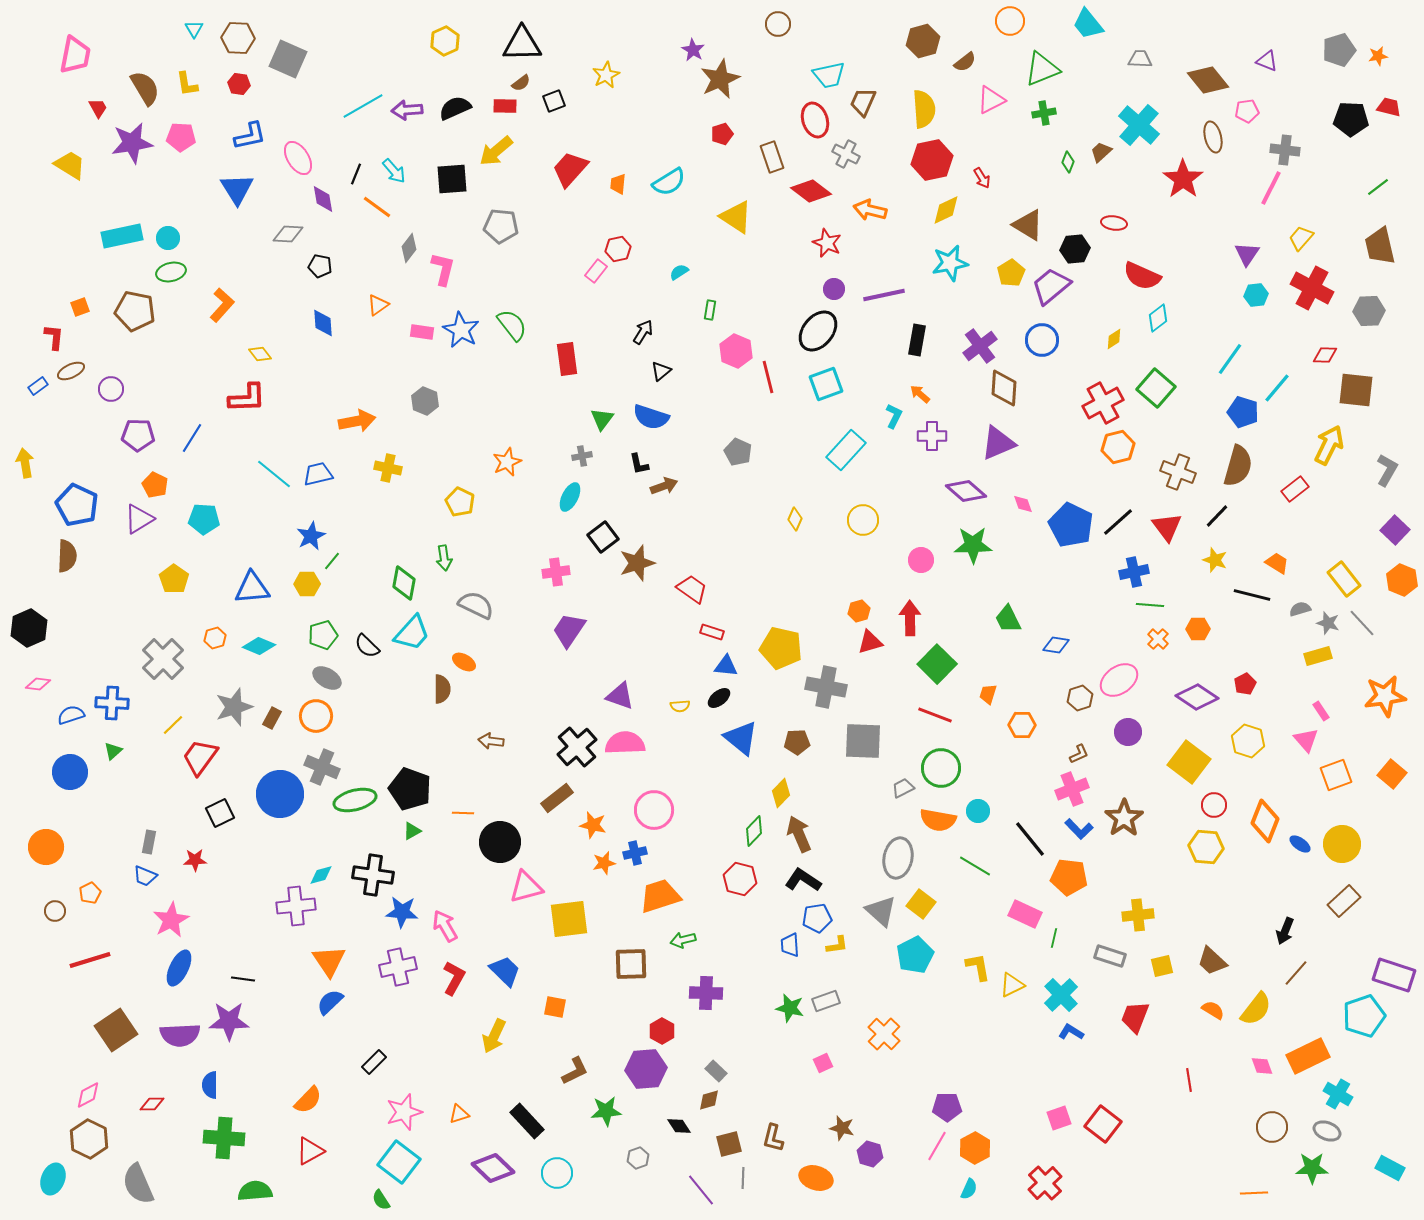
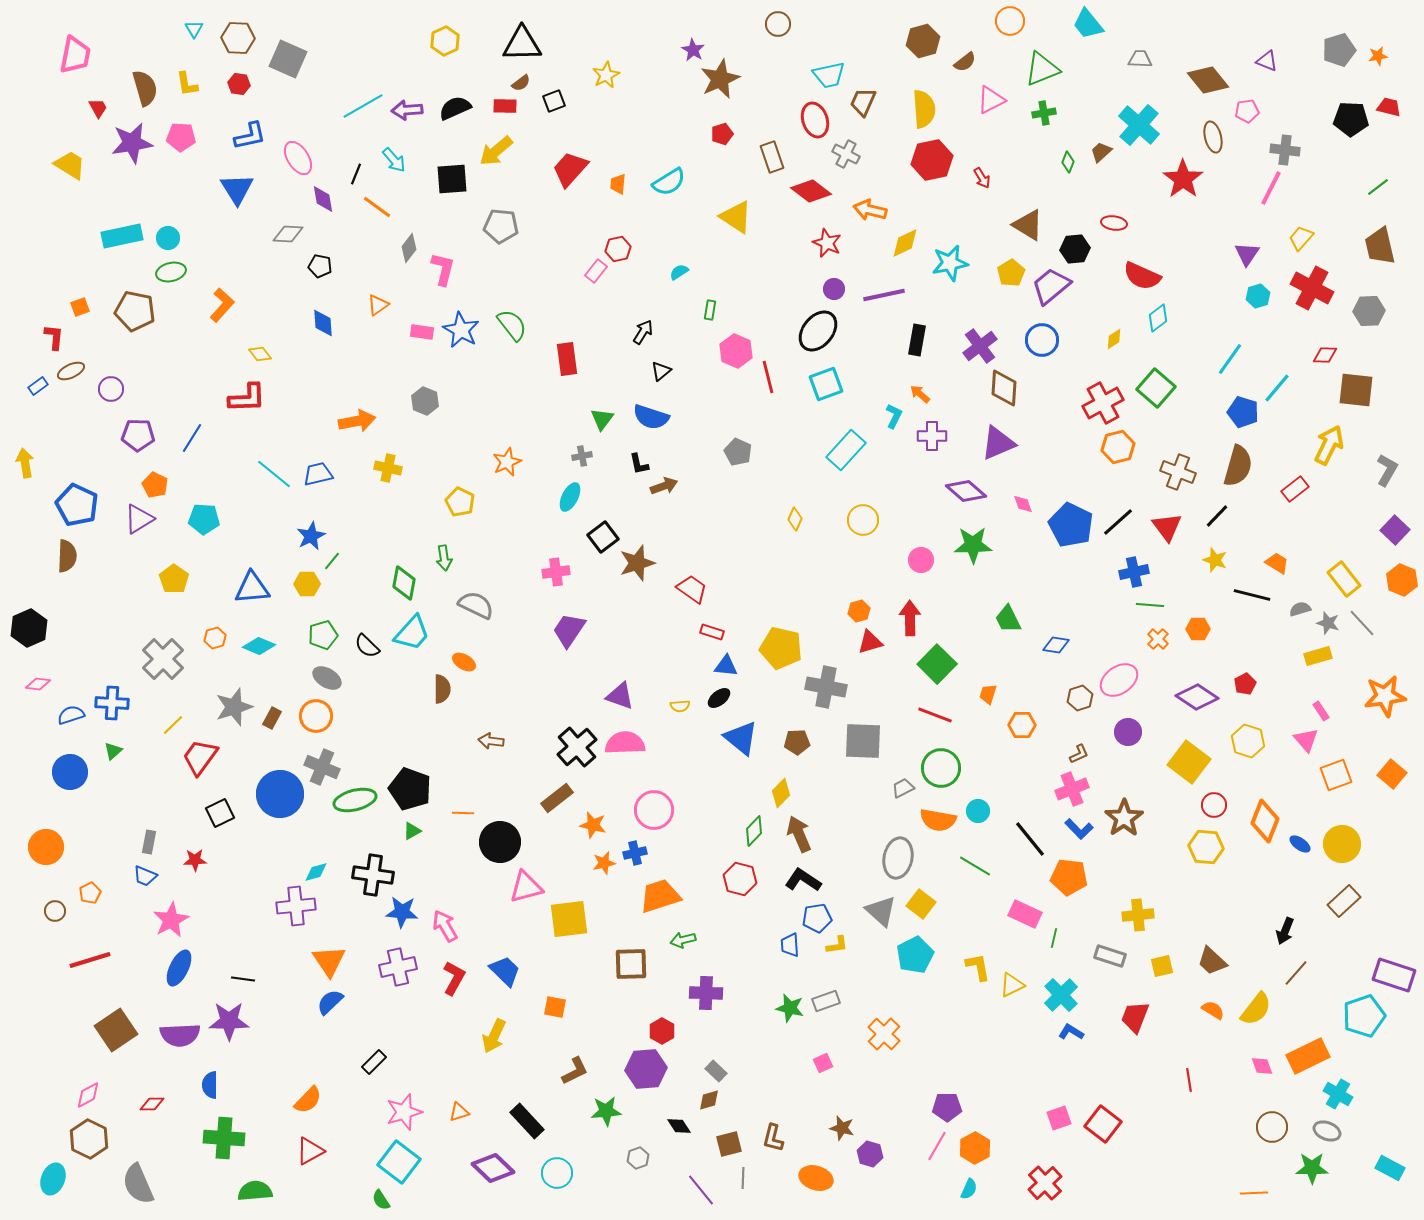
brown semicircle at (145, 88): rotated 15 degrees clockwise
cyan arrow at (394, 171): moved 11 px up
yellow diamond at (946, 210): moved 41 px left, 33 px down
cyan hexagon at (1256, 295): moved 2 px right, 1 px down; rotated 10 degrees counterclockwise
cyan diamond at (321, 875): moved 5 px left, 3 px up
orange triangle at (459, 1114): moved 2 px up
